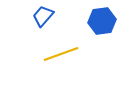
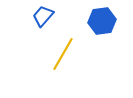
yellow line: moved 2 px right; rotated 40 degrees counterclockwise
